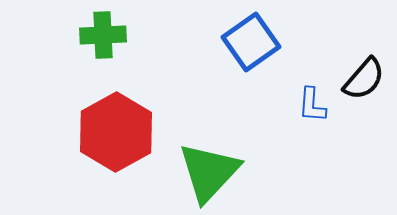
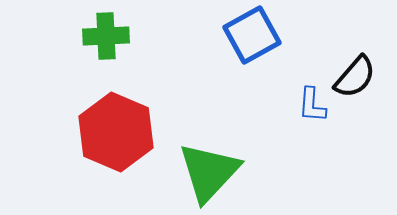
green cross: moved 3 px right, 1 px down
blue square: moved 1 px right, 7 px up; rotated 6 degrees clockwise
black semicircle: moved 9 px left, 2 px up
red hexagon: rotated 8 degrees counterclockwise
